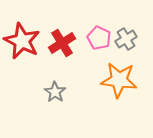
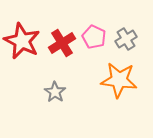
pink pentagon: moved 5 px left, 1 px up
